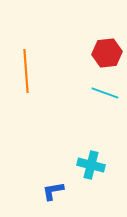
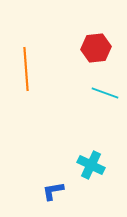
red hexagon: moved 11 px left, 5 px up
orange line: moved 2 px up
cyan cross: rotated 12 degrees clockwise
